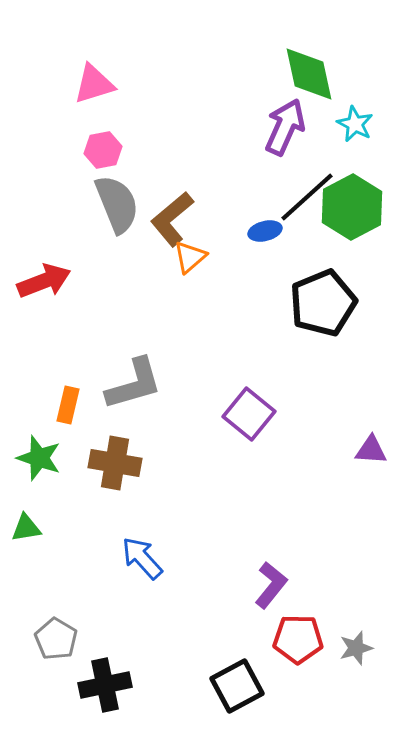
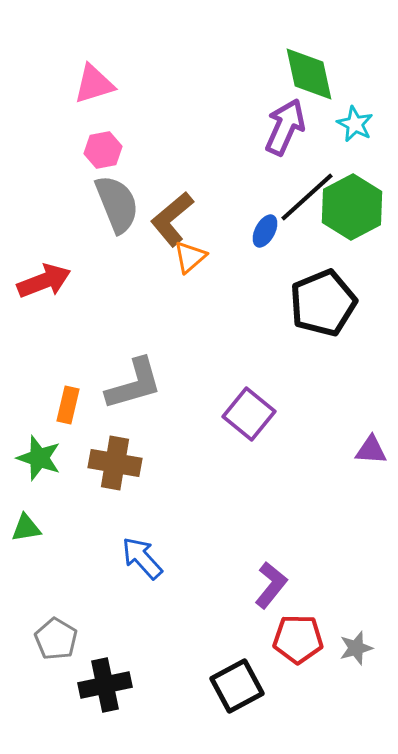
blue ellipse: rotated 48 degrees counterclockwise
